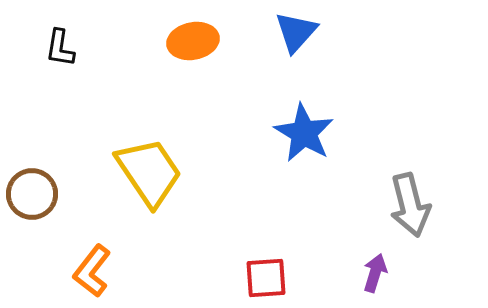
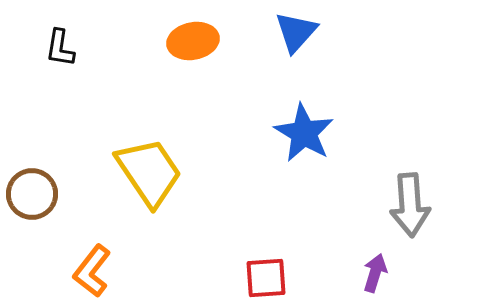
gray arrow: rotated 10 degrees clockwise
